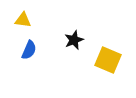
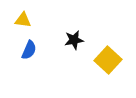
black star: rotated 12 degrees clockwise
yellow square: rotated 20 degrees clockwise
